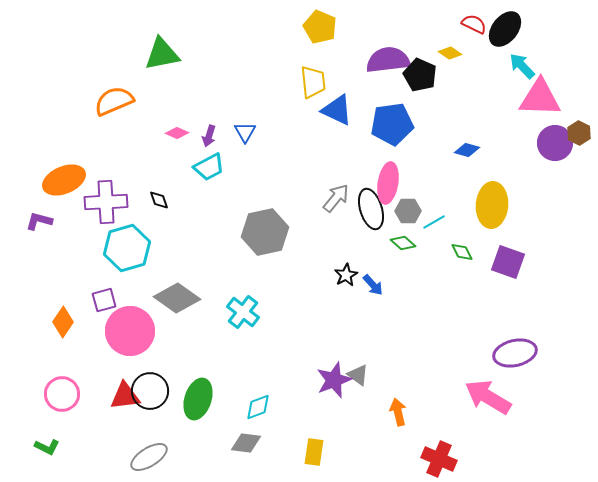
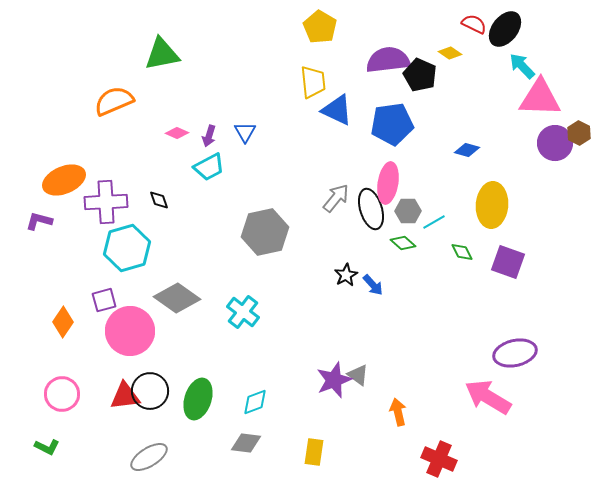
yellow pentagon at (320, 27): rotated 8 degrees clockwise
cyan diamond at (258, 407): moved 3 px left, 5 px up
